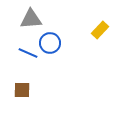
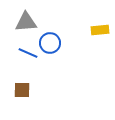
gray triangle: moved 5 px left, 3 px down
yellow rectangle: rotated 42 degrees clockwise
